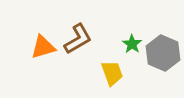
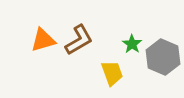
brown L-shape: moved 1 px right, 1 px down
orange triangle: moved 7 px up
gray hexagon: moved 4 px down
